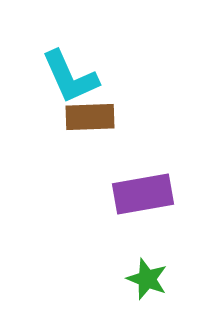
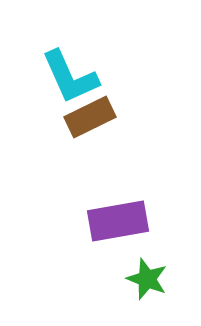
brown rectangle: rotated 24 degrees counterclockwise
purple rectangle: moved 25 px left, 27 px down
